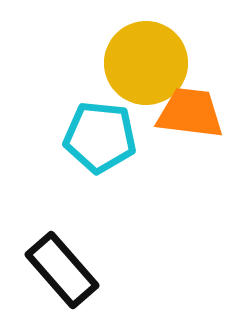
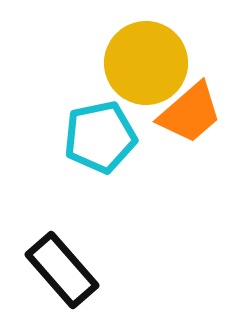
orange trapezoid: rotated 132 degrees clockwise
cyan pentagon: rotated 18 degrees counterclockwise
